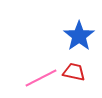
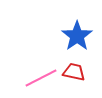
blue star: moved 2 px left
